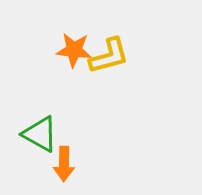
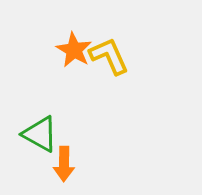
orange star: rotated 24 degrees clockwise
yellow L-shape: rotated 99 degrees counterclockwise
